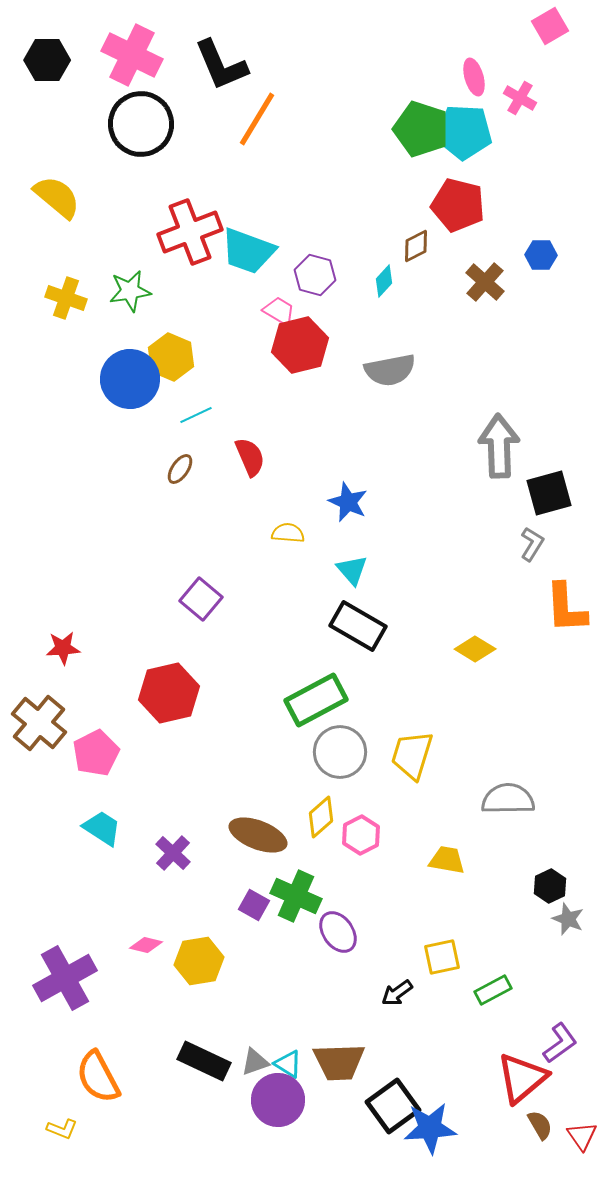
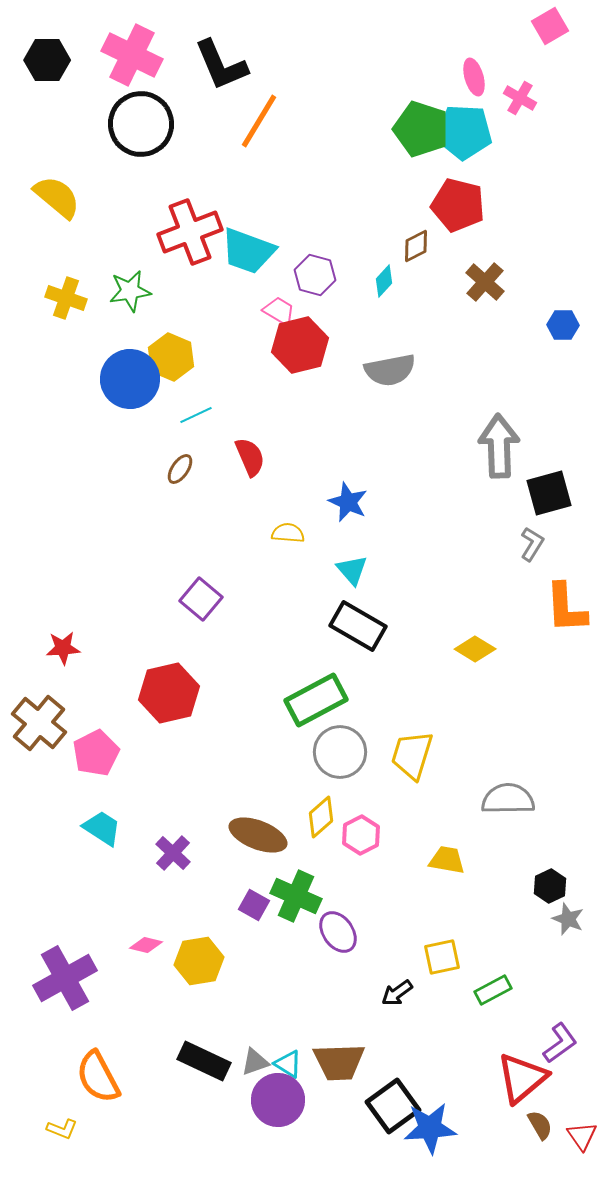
orange line at (257, 119): moved 2 px right, 2 px down
blue hexagon at (541, 255): moved 22 px right, 70 px down
